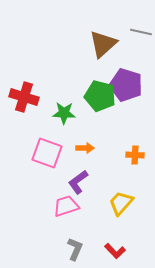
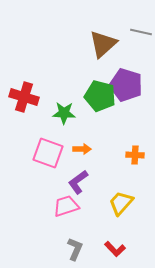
orange arrow: moved 3 px left, 1 px down
pink square: moved 1 px right
red L-shape: moved 2 px up
